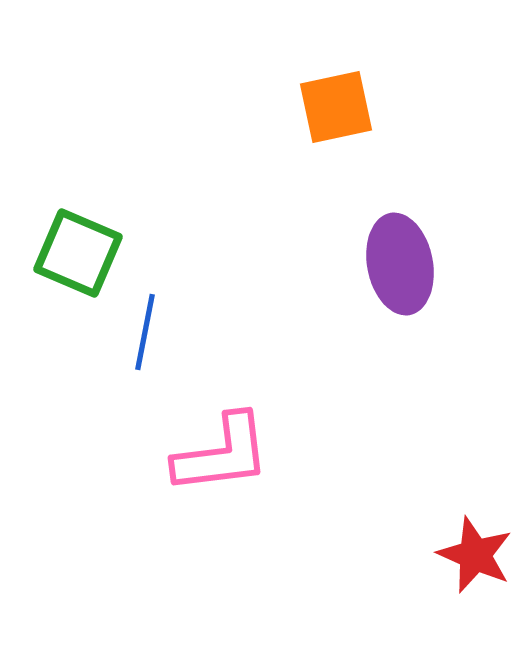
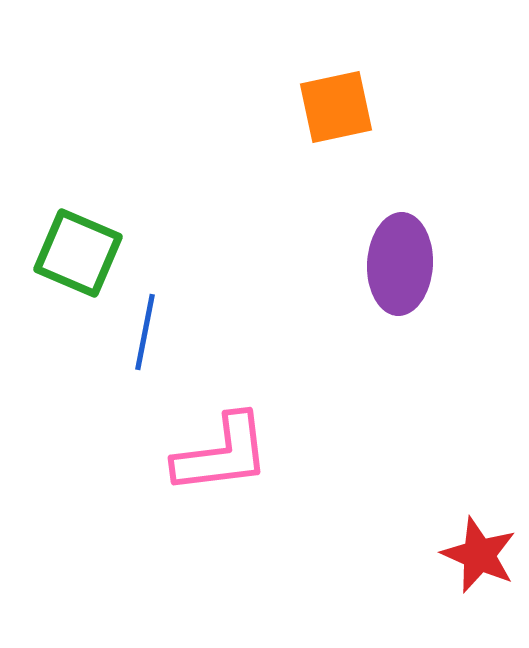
purple ellipse: rotated 14 degrees clockwise
red star: moved 4 px right
